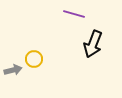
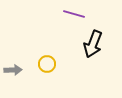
yellow circle: moved 13 px right, 5 px down
gray arrow: rotated 12 degrees clockwise
